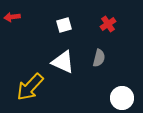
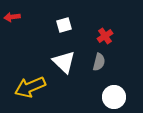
red cross: moved 3 px left, 12 px down
gray semicircle: moved 4 px down
white triangle: moved 1 px right; rotated 20 degrees clockwise
yellow arrow: rotated 24 degrees clockwise
white circle: moved 8 px left, 1 px up
